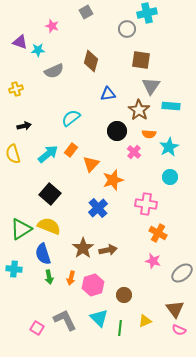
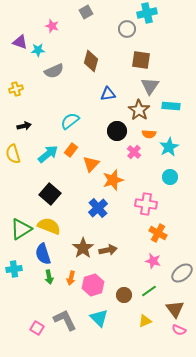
gray triangle at (151, 86): moved 1 px left
cyan semicircle at (71, 118): moved 1 px left, 3 px down
cyan cross at (14, 269): rotated 14 degrees counterclockwise
green line at (120, 328): moved 29 px right, 37 px up; rotated 49 degrees clockwise
